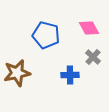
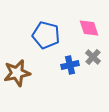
pink diamond: rotated 10 degrees clockwise
blue cross: moved 10 px up; rotated 12 degrees counterclockwise
